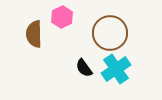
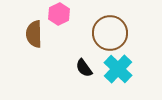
pink hexagon: moved 3 px left, 3 px up
cyan cross: moved 2 px right; rotated 12 degrees counterclockwise
